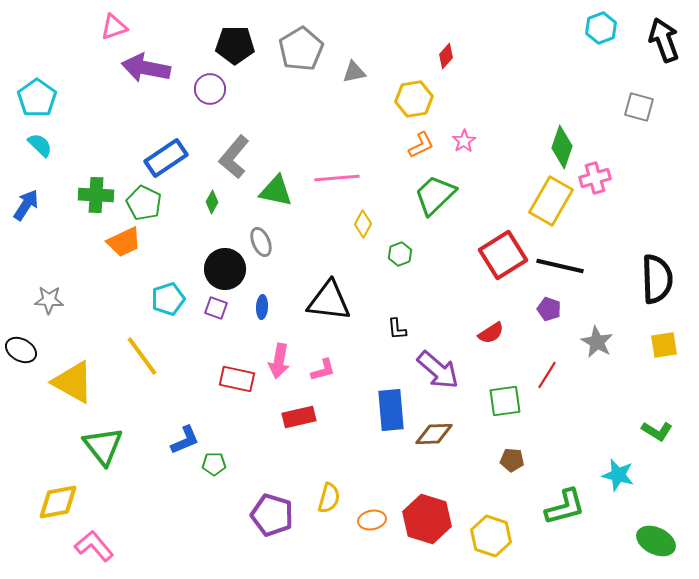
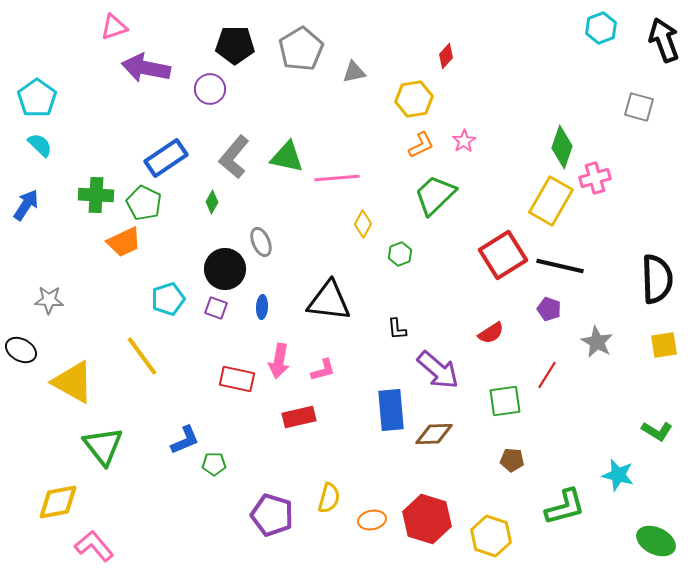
green triangle at (276, 191): moved 11 px right, 34 px up
